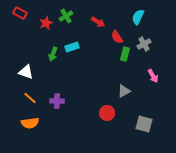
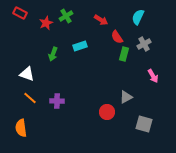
red arrow: moved 3 px right, 2 px up
cyan rectangle: moved 8 px right, 1 px up
green rectangle: moved 1 px left
white triangle: moved 1 px right, 2 px down
gray triangle: moved 2 px right, 6 px down
red circle: moved 1 px up
orange semicircle: moved 9 px left, 5 px down; rotated 90 degrees clockwise
